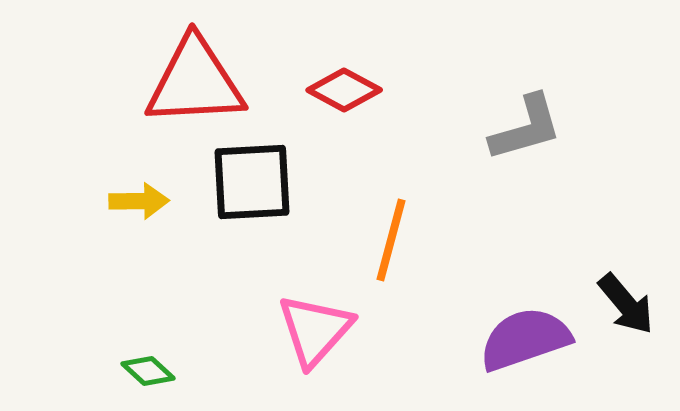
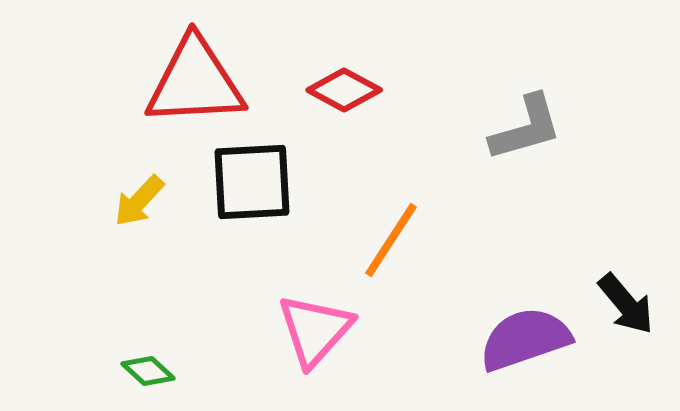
yellow arrow: rotated 134 degrees clockwise
orange line: rotated 18 degrees clockwise
